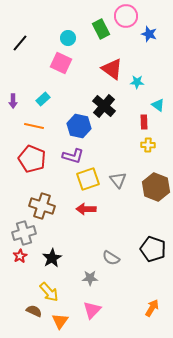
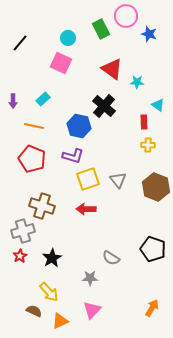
gray cross: moved 1 px left, 2 px up
orange triangle: rotated 30 degrees clockwise
